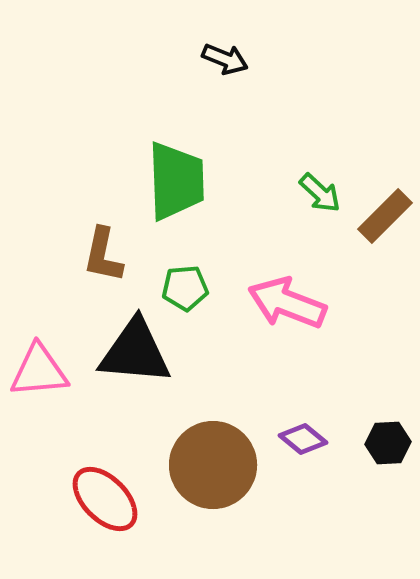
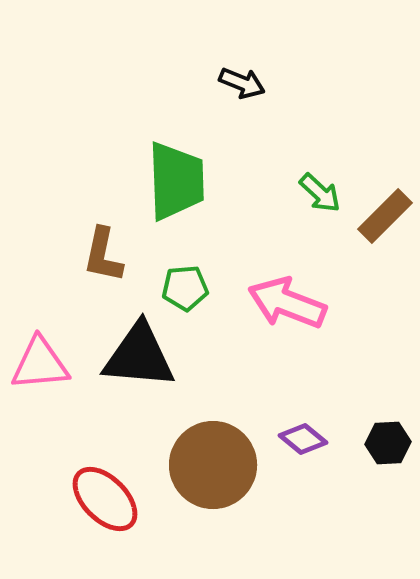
black arrow: moved 17 px right, 24 px down
black triangle: moved 4 px right, 4 px down
pink triangle: moved 1 px right, 7 px up
